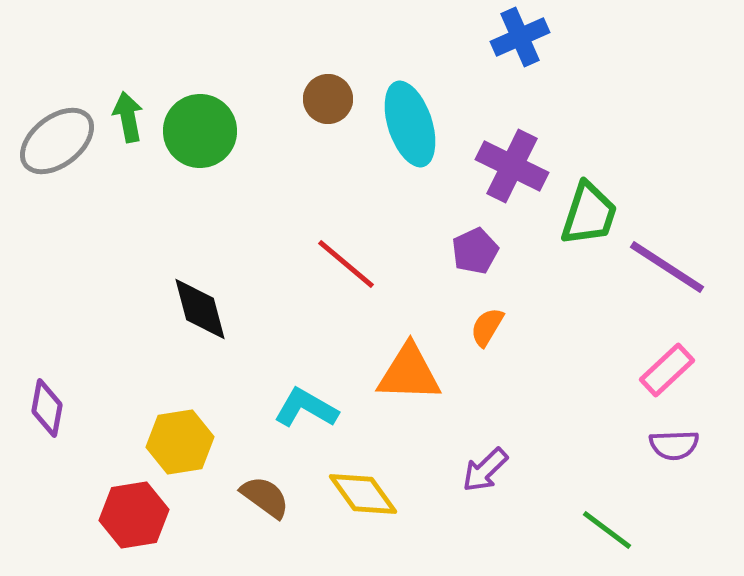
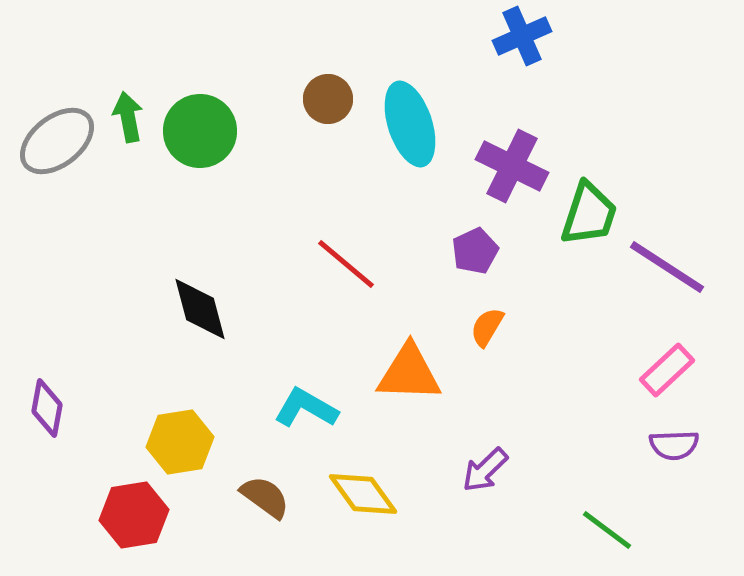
blue cross: moved 2 px right, 1 px up
